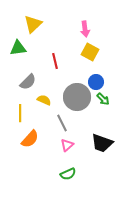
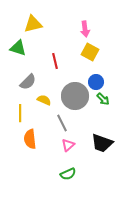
yellow triangle: rotated 30 degrees clockwise
green triangle: rotated 24 degrees clockwise
gray circle: moved 2 px left, 1 px up
orange semicircle: rotated 132 degrees clockwise
pink triangle: moved 1 px right
